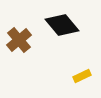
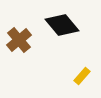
yellow rectangle: rotated 24 degrees counterclockwise
